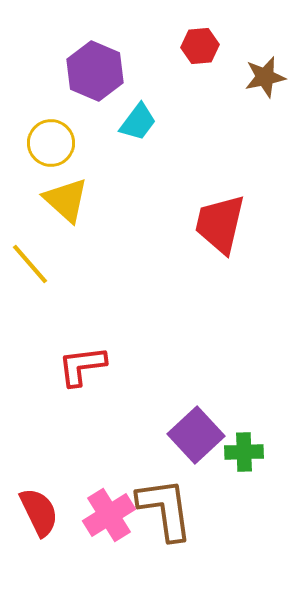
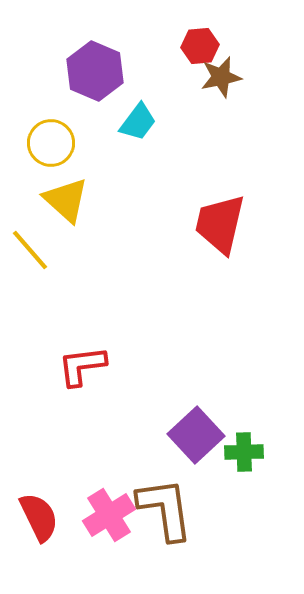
brown star: moved 44 px left
yellow line: moved 14 px up
red semicircle: moved 5 px down
